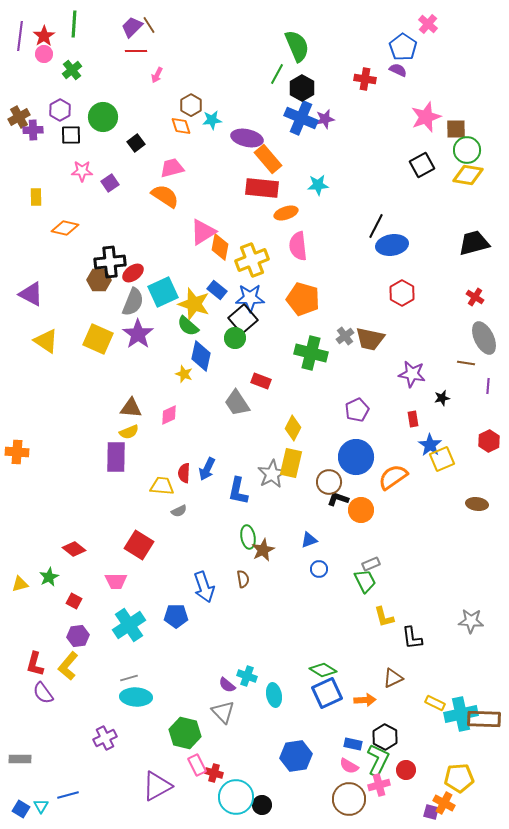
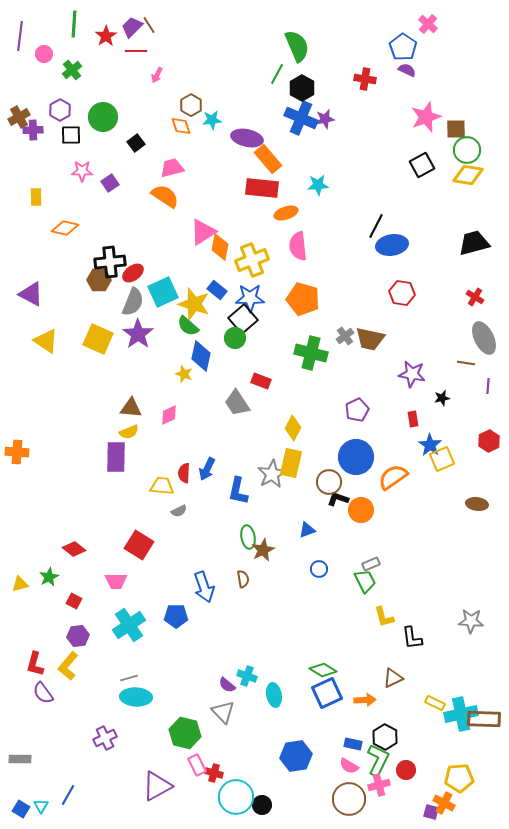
red star at (44, 36): moved 62 px right
purple semicircle at (398, 70): moved 9 px right
red hexagon at (402, 293): rotated 20 degrees counterclockwise
blue triangle at (309, 540): moved 2 px left, 10 px up
blue line at (68, 795): rotated 45 degrees counterclockwise
